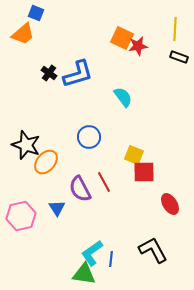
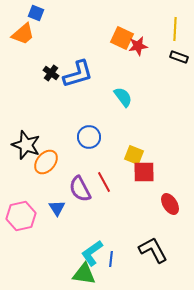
black cross: moved 2 px right
